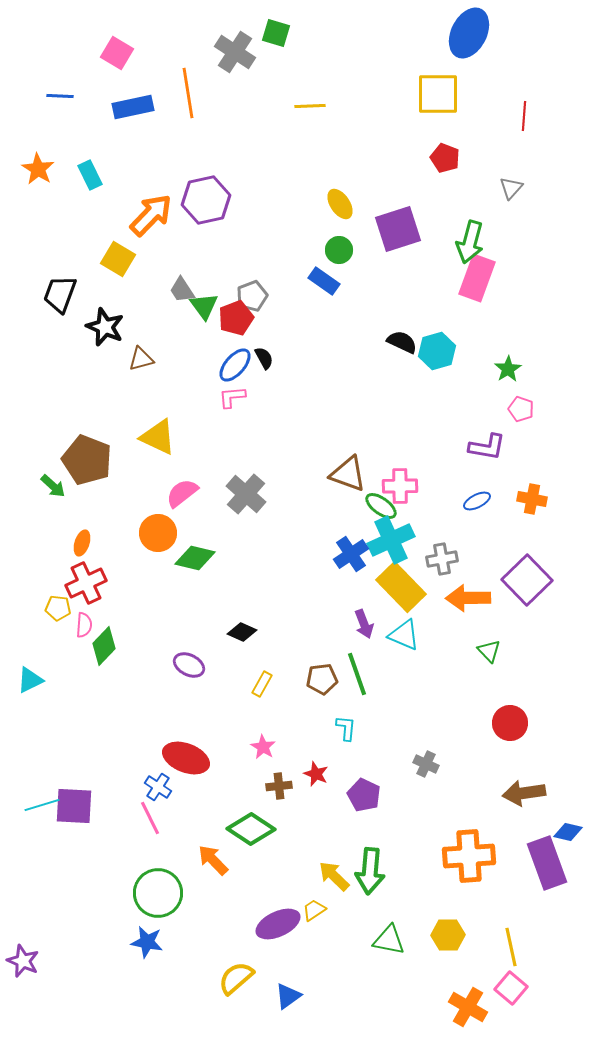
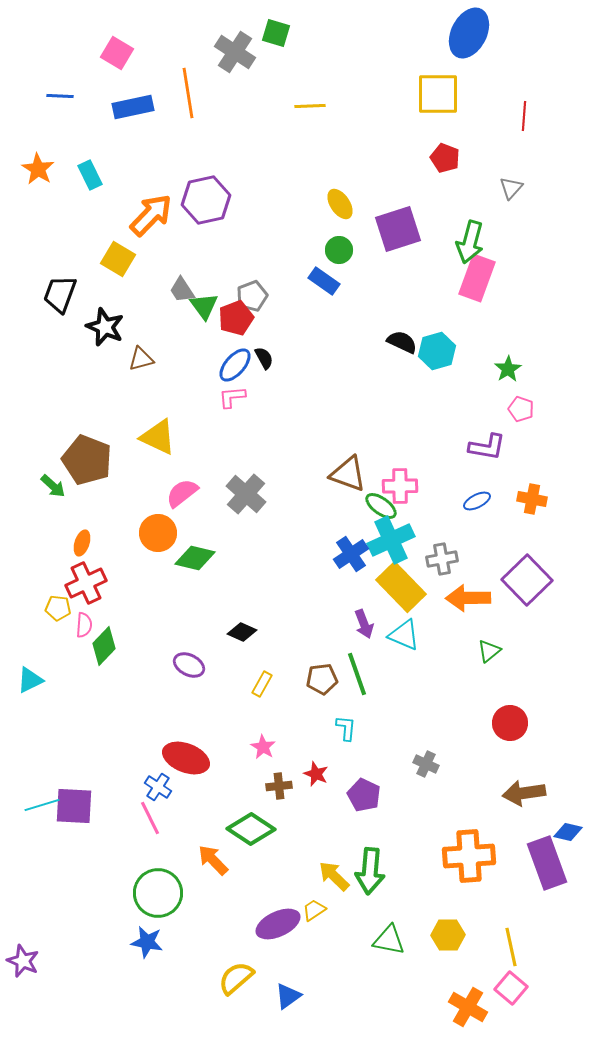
green triangle at (489, 651): rotated 35 degrees clockwise
